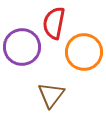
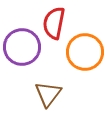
orange circle: moved 1 px right
brown triangle: moved 3 px left, 1 px up
